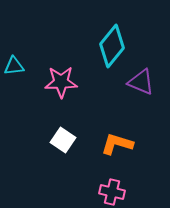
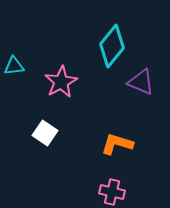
pink star: rotated 28 degrees counterclockwise
white square: moved 18 px left, 7 px up
